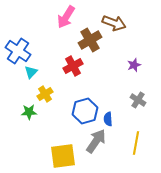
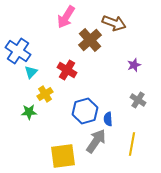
brown cross: rotated 10 degrees counterclockwise
red cross: moved 6 px left, 4 px down; rotated 30 degrees counterclockwise
yellow line: moved 4 px left, 1 px down
